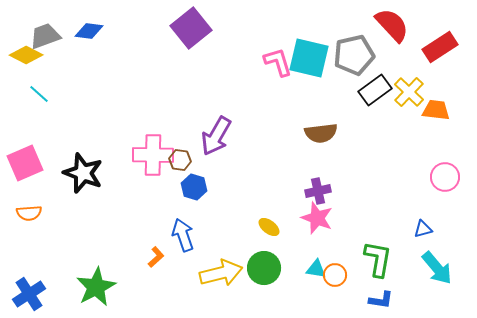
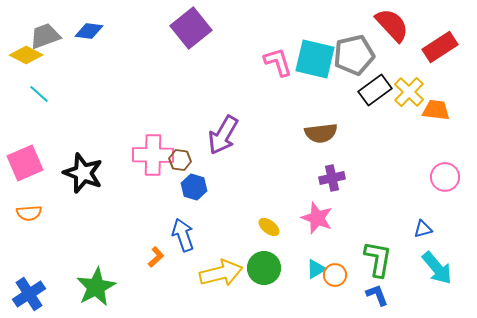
cyan square: moved 6 px right, 1 px down
purple arrow: moved 7 px right, 1 px up
purple cross: moved 14 px right, 13 px up
cyan triangle: rotated 40 degrees counterclockwise
blue L-shape: moved 4 px left, 5 px up; rotated 120 degrees counterclockwise
